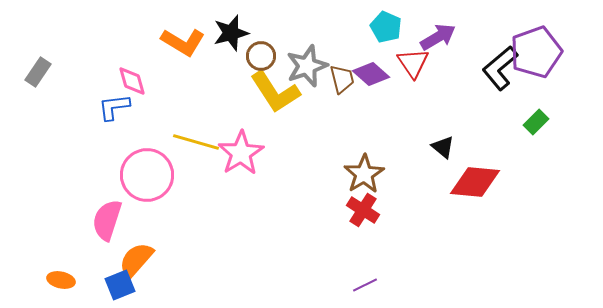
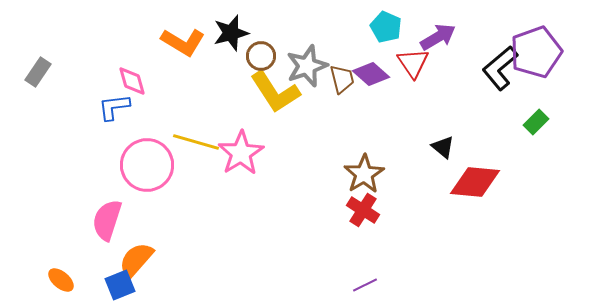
pink circle: moved 10 px up
orange ellipse: rotated 28 degrees clockwise
